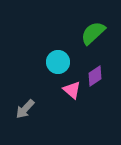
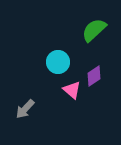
green semicircle: moved 1 px right, 3 px up
purple diamond: moved 1 px left
